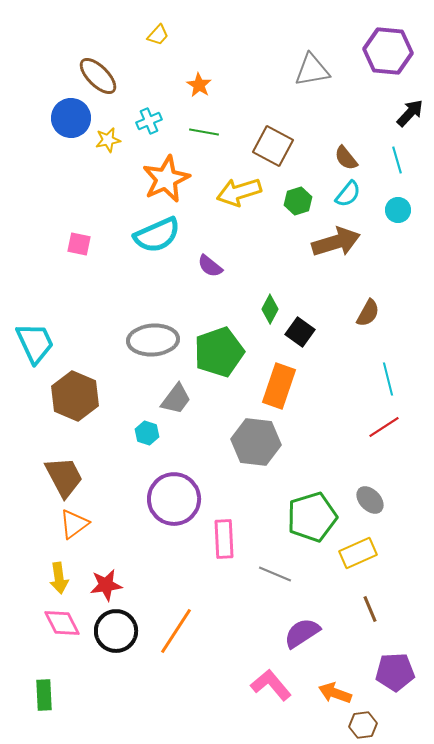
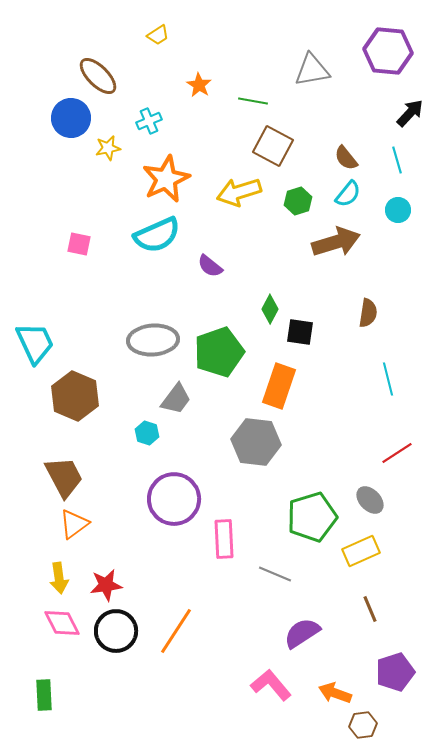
yellow trapezoid at (158, 35): rotated 15 degrees clockwise
green line at (204, 132): moved 49 px right, 31 px up
yellow star at (108, 140): moved 8 px down
brown semicircle at (368, 313): rotated 20 degrees counterclockwise
black square at (300, 332): rotated 28 degrees counterclockwise
red line at (384, 427): moved 13 px right, 26 px down
yellow rectangle at (358, 553): moved 3 px right, 2 px up
purple pentagon at (395, 672): rotated 15 degrees counterclockwise
